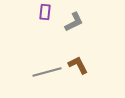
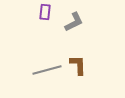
brown L-shape: rotated 25 degrees clockwise
gray line: moved 2 px up
